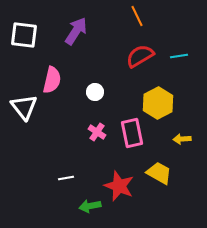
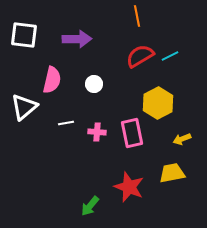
orange line: rotated 15 degrees clockwise
purple arrow: moved 1 px right, 8 px down; rotated 56 degrees clockwise
cyan line: moved 9 px left; rotated 18 degrees counterclockwise
white circle: moved 1 px left, 8 px up
white triangle: rotated 28 degrees clockwise
pink cross: rotated 30 degrees counterclockwise
yellow arrow: rotated 18 degrees counterclockwise
yellow trapezoid: moved 13 px right; rotated 40 degrees counterclockwise
white line: moved 55 px up
red star: moved 10 px right, 1 px down
green arrow: rotated 40 degrees counterclockwise
